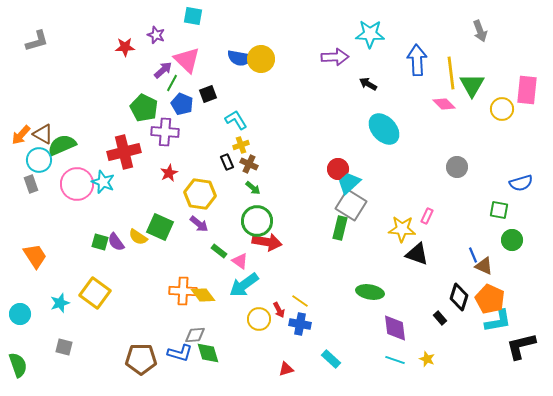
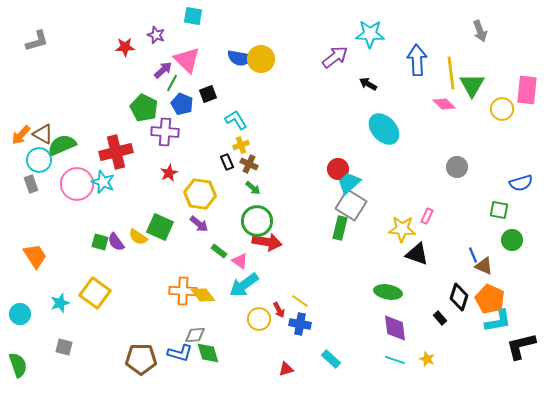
purple arrow at (335, 57): rotated 36 degrees counterclockwise
red cross at (124, 152): moved 8 px left
green ellipse at (370, 292): moved 18 px right
